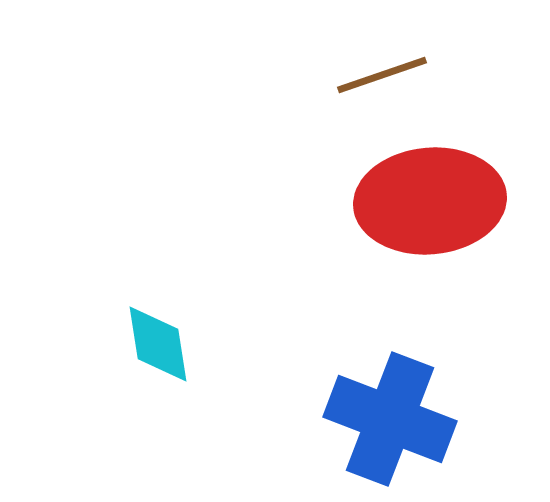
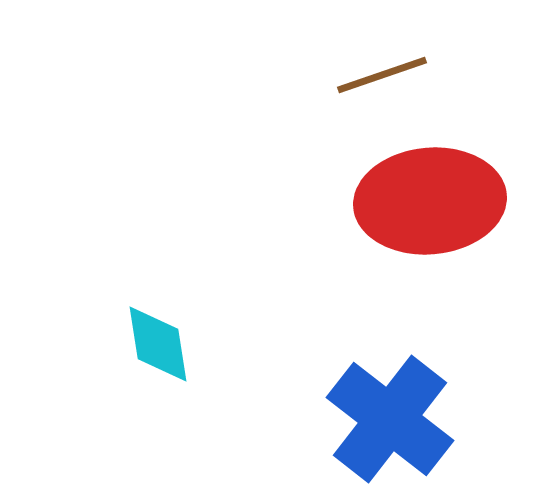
blue cross: rotated 17 degrees clockwise
